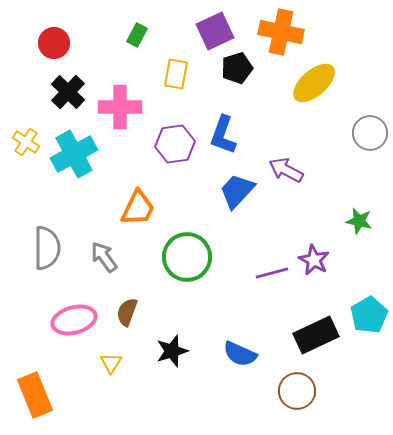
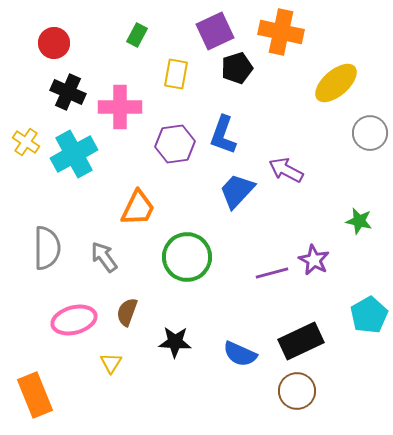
yellow ellipse: moved 22 px right
black cross: rotated 20 degrees counterclockwise
black rectangle: moved 15 px left, 6 px down
black star: moved 3 px right, 9 px up; rotated 20 degrees clockwise
